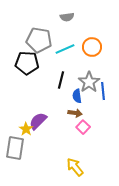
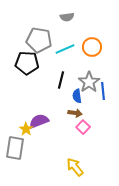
purple semicircle: moved 1 px right; rotated 24 degrees clockwise
